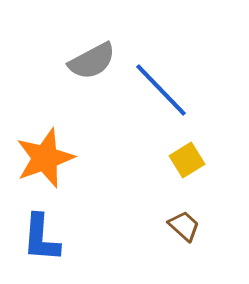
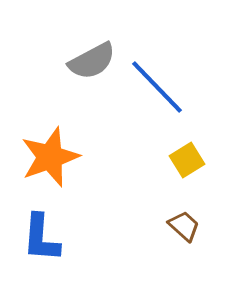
blue line: moved 4 px left, 3 px up
orange star: moved 5 px right, 1 px up
